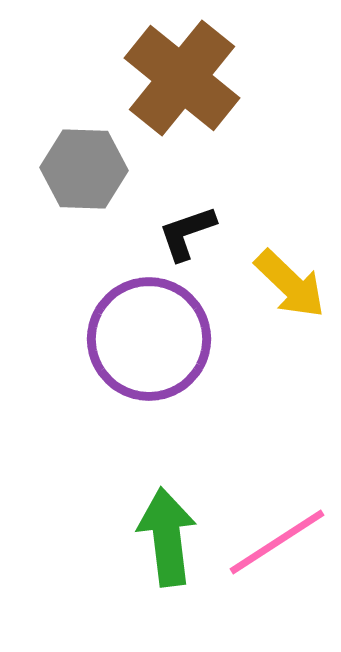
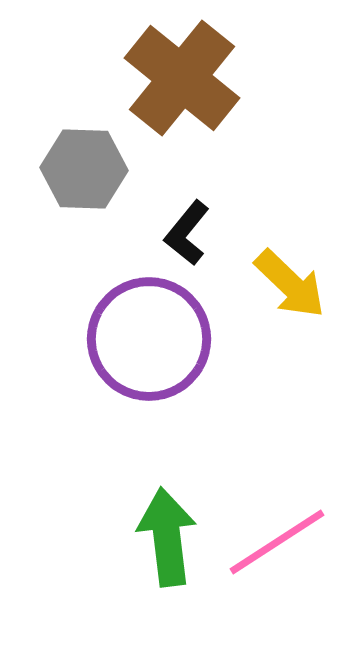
black L-shape: rotated 32 degrees counterclockwise
